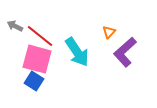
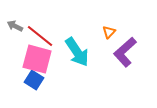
blue square: moved 1 px up
